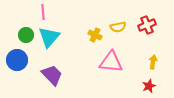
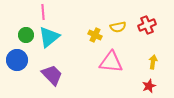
cyan triangle: rotated 10 degrees clockwise
